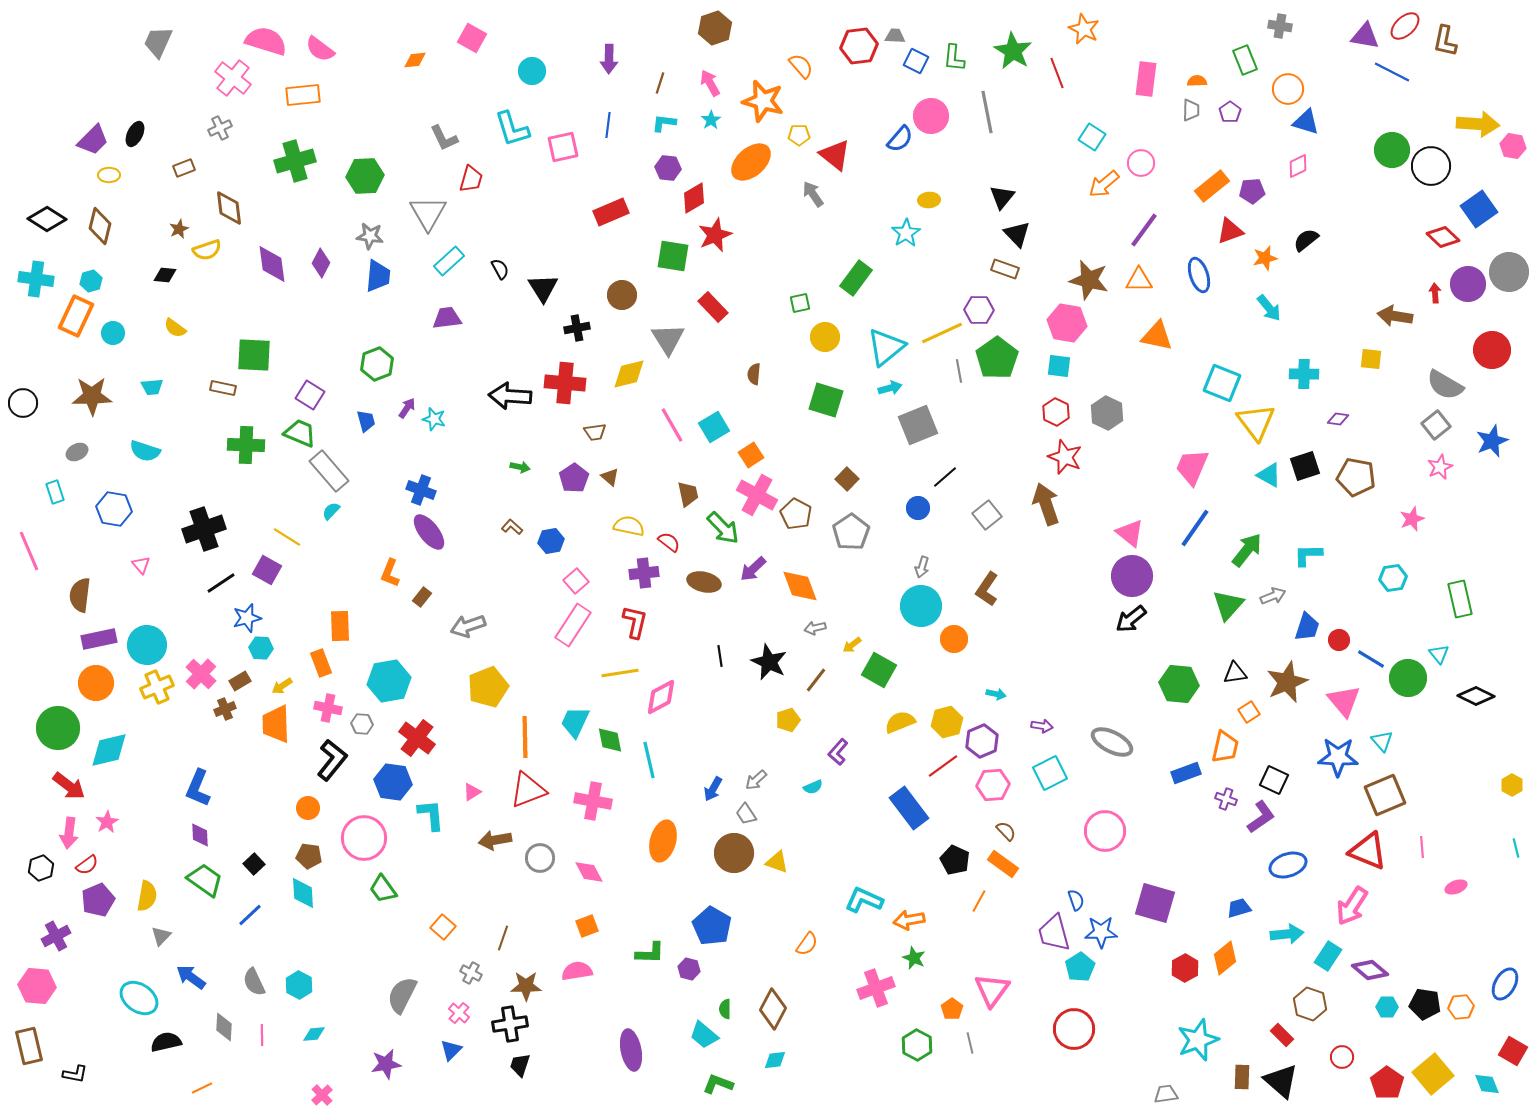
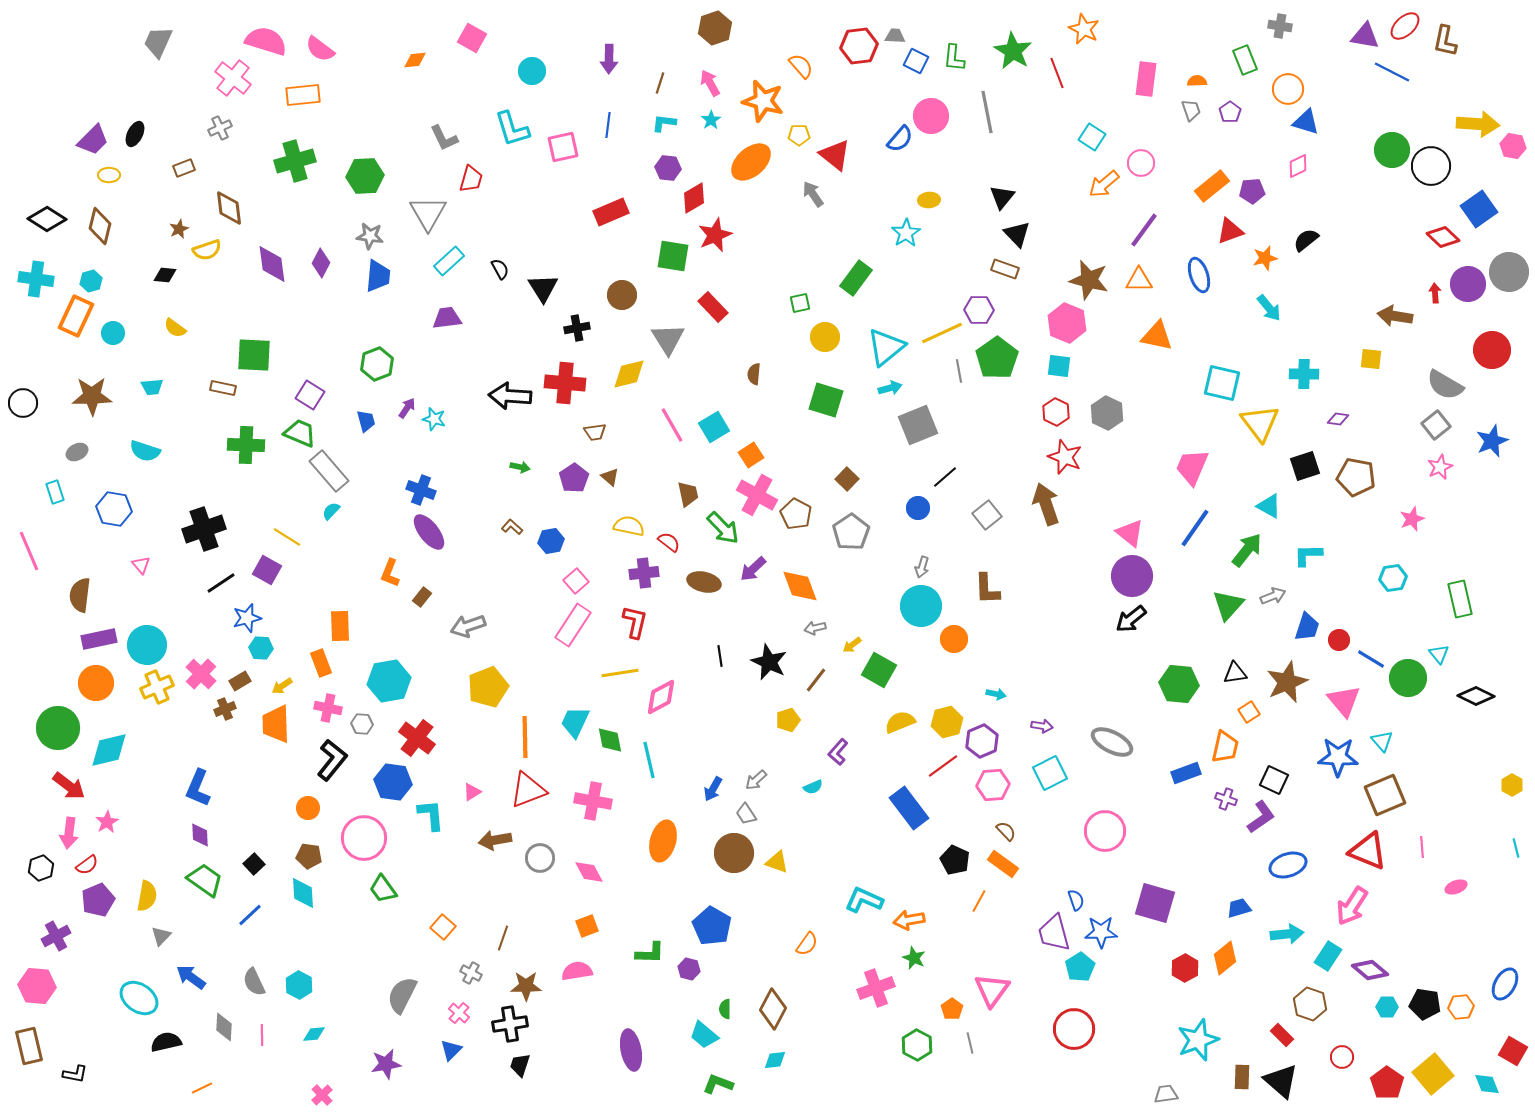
gray trapezoid at (1191, 110): rotated 20 degrees counterclockwise
pink hexagon at (1067, 323): rotated 12 degrees clockwise
cyan square at (1222, 383): rotated 9 degrees counterclockwise
yellow triangle at (1256, 422): moved 4 px right, 1 px down
cyan triangle at (1269, 475): moved 31 px down
brown L-shape at (987, 589): rotated 36 degrees counterclockwise
